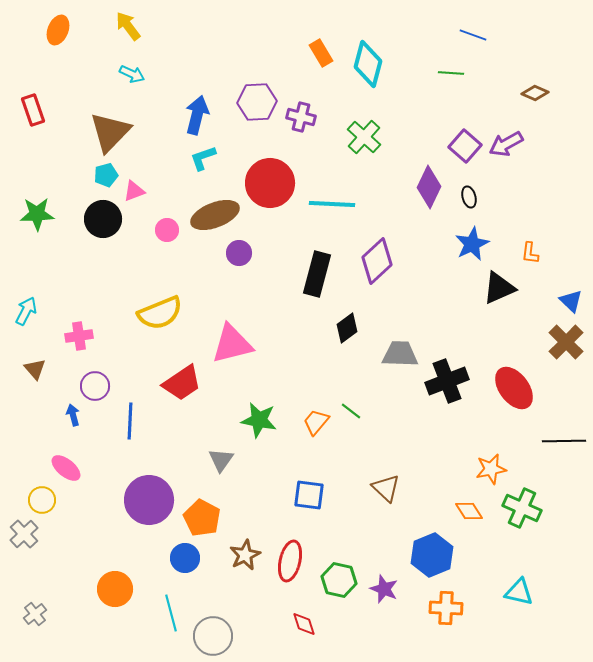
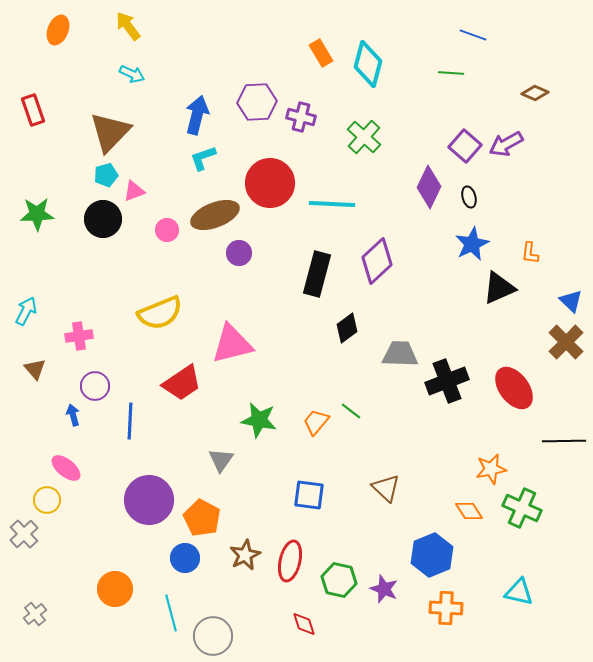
yellow circle at (42, 500): moved 5 px right
